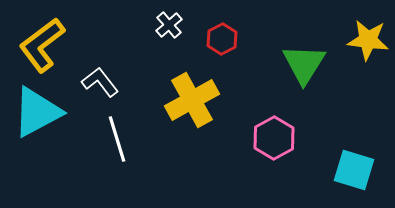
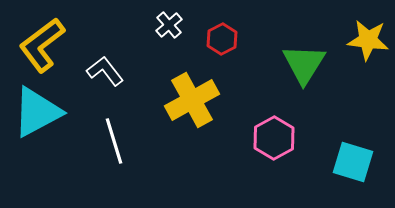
white L-shape: moved 5 px right, 11 px up
white line: moved 3 px left, 2 px down
cyan square: moved 1 px left, 8 px up
